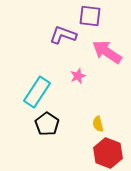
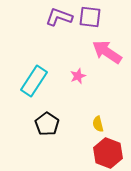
purple square: moved 1 px down
purple L-shape: moved 4 px left, 18 px up
cyan rectangle: moved 3 px left, 11 px up
